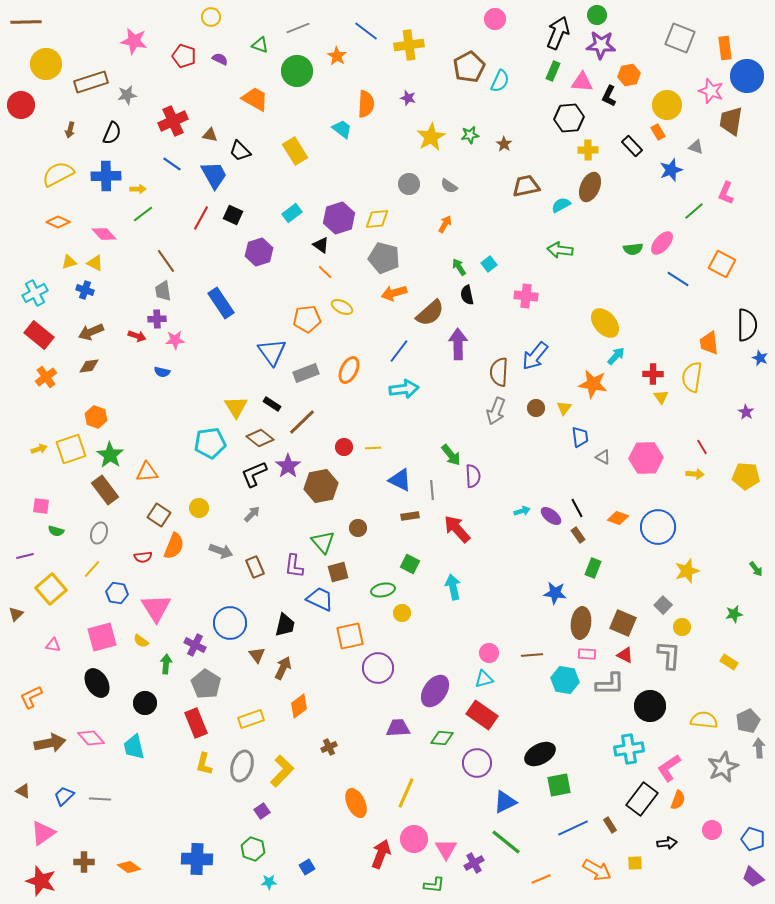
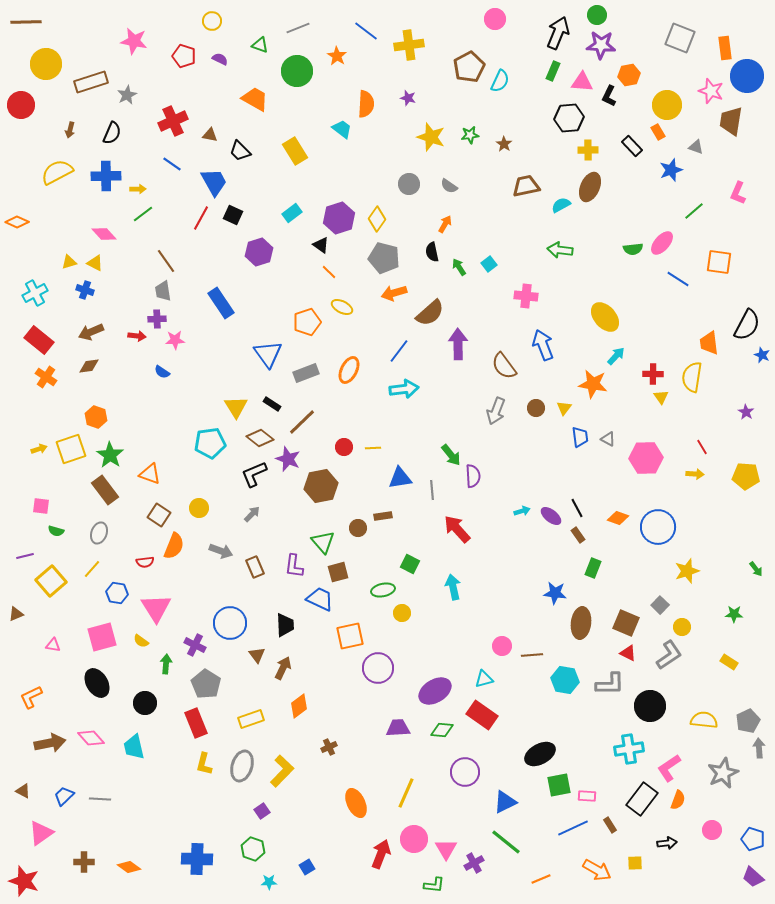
yellow circle at (211, 17): moved 1 px right, 4 px down
gray star at (127, 95): rotated 18 degrees counterclockwise
yellow star at (431, 137): rotated 24 degrees counterclockwise
yellow semicircle at (58, 174): moved 1 px left, 2 px up
blue trapezoid at (214, 175): moved 7 px down
pink L-shape at (726, 193): moved 12 px right
yellow diamond at (377, 219): rotated 50 degrees counterclockwise
orange diamond at (58, 222): moved 41 px left
orange square at (722, 264): moved 3 px left, 2 px up; rotated 20 degrees counterclockwise
orange line at (325, 272): moved 4 px right
black semicircle at (467, 295): moved 35 px left, 43 px up
orange pentagon at (307, 319): moved 3 px down; rotated 12 degrees counterclockwise
yellow ellipse at (605, 323): moved 6 px up
black semicircle at (747, 325): rotated 28 degrees clockwise
red rectangle at (39, 335): moved 5 px down
red arrow at (137, 336): rotated 12 degrees counterclockwise
blue triangle at (272, 352): moved 4 px left, 2 px down
blue arrow at (535, 356): moved 8 px right, 11 px up; rotated 120 degrees clockwise
blue star at (760, 358): moved 2 px right, 3 px up
blue semicircle at (162, 372): rotated 21 degrees clockwise
brown semicircle at (499, 372): moved 5 px right, 6 px up; rotated 40 degrees counterclockwise
orange cross at (46, 377): rotated 20 degrees counterclockwise
gray triangle at (603, 457): moved 5 px right, 18 px up
purple star at (288, 466): moved 7 px up; rotated 15 degrees counterclockwise
orange triangle at (147, 472): moved 3 px right, 2 px down; rotated 25 degrees clockwise
blue triangle at (400, 480): moved 2 px up; rotated 35 degrees counterclockwise
brown rectangle at (410, 516): moved 27 px left
red semicircle at (143, 557): moved 2 px right, 5 px down
yellow square at (51, 589): moved 8 px up
gray square at (663, 605): moved 3 px left
brown triangle at (16, 614): rotated 21 degrees clockwise
green star at (734, 614): rotated 12 degrees clockwise
brown square at (623, 623): moved 3 px right
black trapezoid at (285, 625): rotated 15 degrees counterclockwise
pink circle at (489, 653): moved 13 px right, 7 px up
pink rectangle at (587, 654): moved 142 px down
red triangle at (625, 655): moved 3 px right, 2 px up
gray L-shape at (669, 655): rotated 52 degrees clockwise
purple ellipse at (435, 691): rotated 24 degrees clockwise
green diamond at (442, 738): moved 8 px up
purple circle at (477, 763): moved 12 px left, 9 px down
gray star at (723, 767): moved 6 px down
pink triangle at (43, 833): moved 2 px left
red star at (41, 881): moved 17 px left
